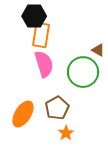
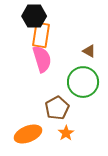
brown triangle: moved 9 px left, 1 px down
pink semicircle: moved 2 px left, 5 px up
green circle: moved 10 px down
orange ellipse: moved 5 px right, 20 px down; rotated 36 degrees clockwise
